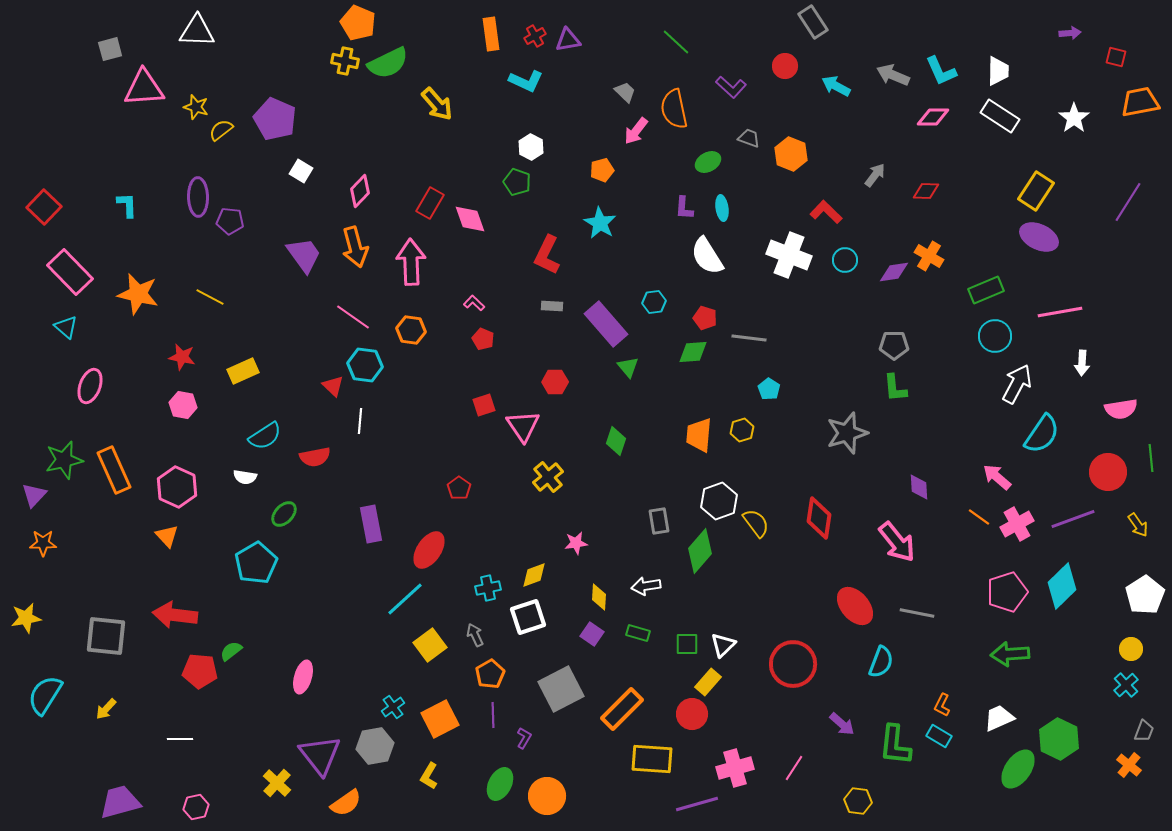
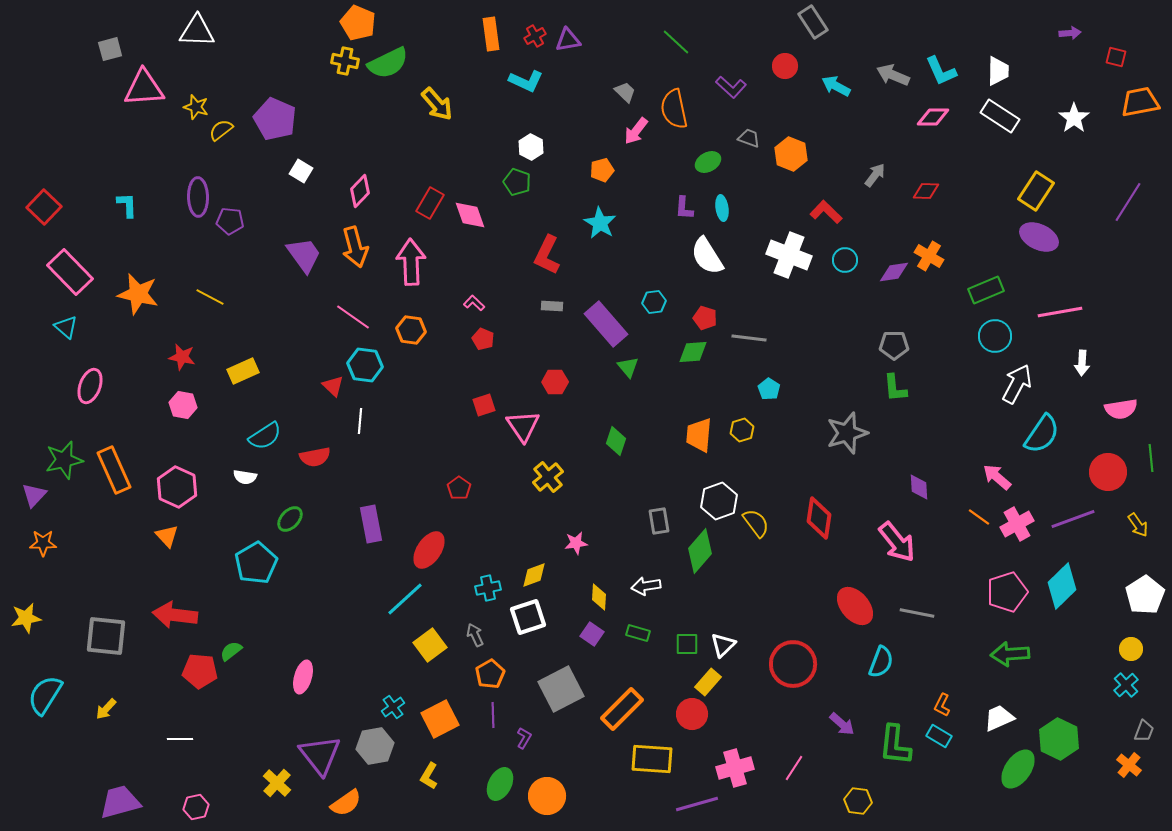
pink diamond at (470, 219): moved 4 px up
green ellipse at (284, 514): moved 6 px right, 5 px down
